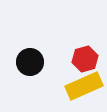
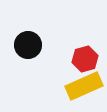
black circle: moved 2 px left, 17 px up
